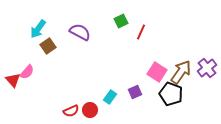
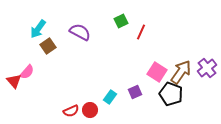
red triangle: moved 1 px right, 1 px down
